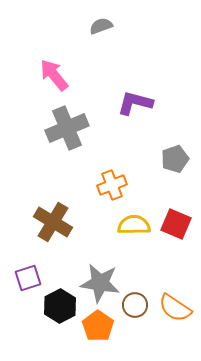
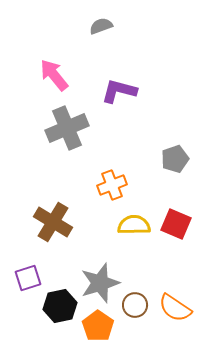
purple L-shape: moved 16 px left, 12 px up
gray star: rotated 27 degrees counterclockwise
black hexagon: rotated 16 degrees clockwise
